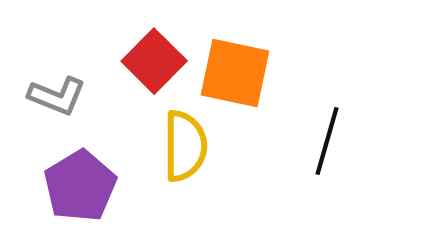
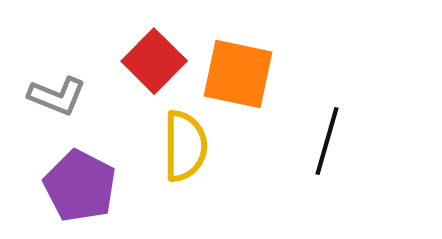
orange square: moved 3 px right, 1 px down
purple pentagon: rotated 14 degrees counterclockwise
